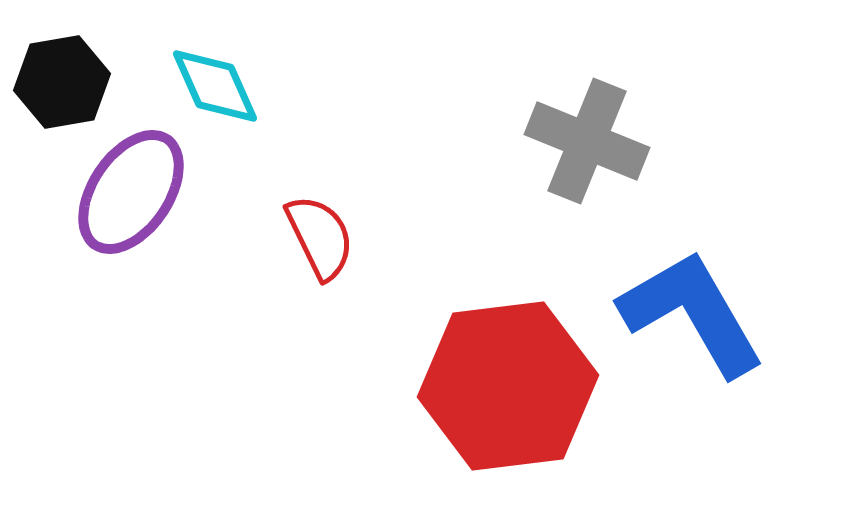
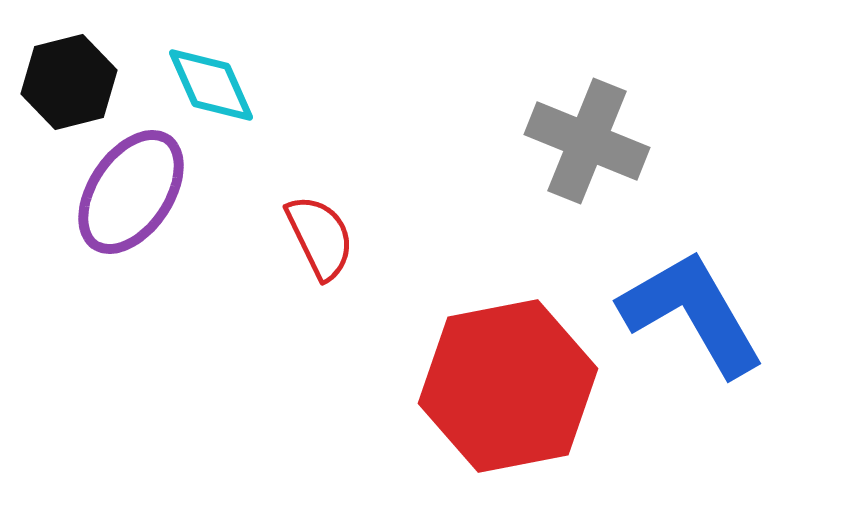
black hexagon: moved 7 px right; rotated 4 degrees counterclockwise
cyan diamond: moved 4 px left, 1 px up
red hexagon: rotated 4 degrees counterclockwise
